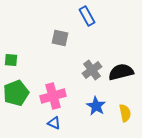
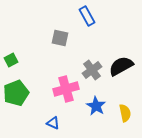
green square: rotated 32 degrees counterclockwise
black semicircle: moved 6 px up; rotated 15 degrees counterclockwise
pink cross: moved 13 px right, 7 px up
blue triangle: moved 1 px left
